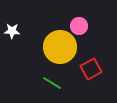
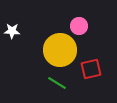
yellow circle: moved 3 px down
red square: rotated 15 degrees clockwise
green line: moved 5 px right
